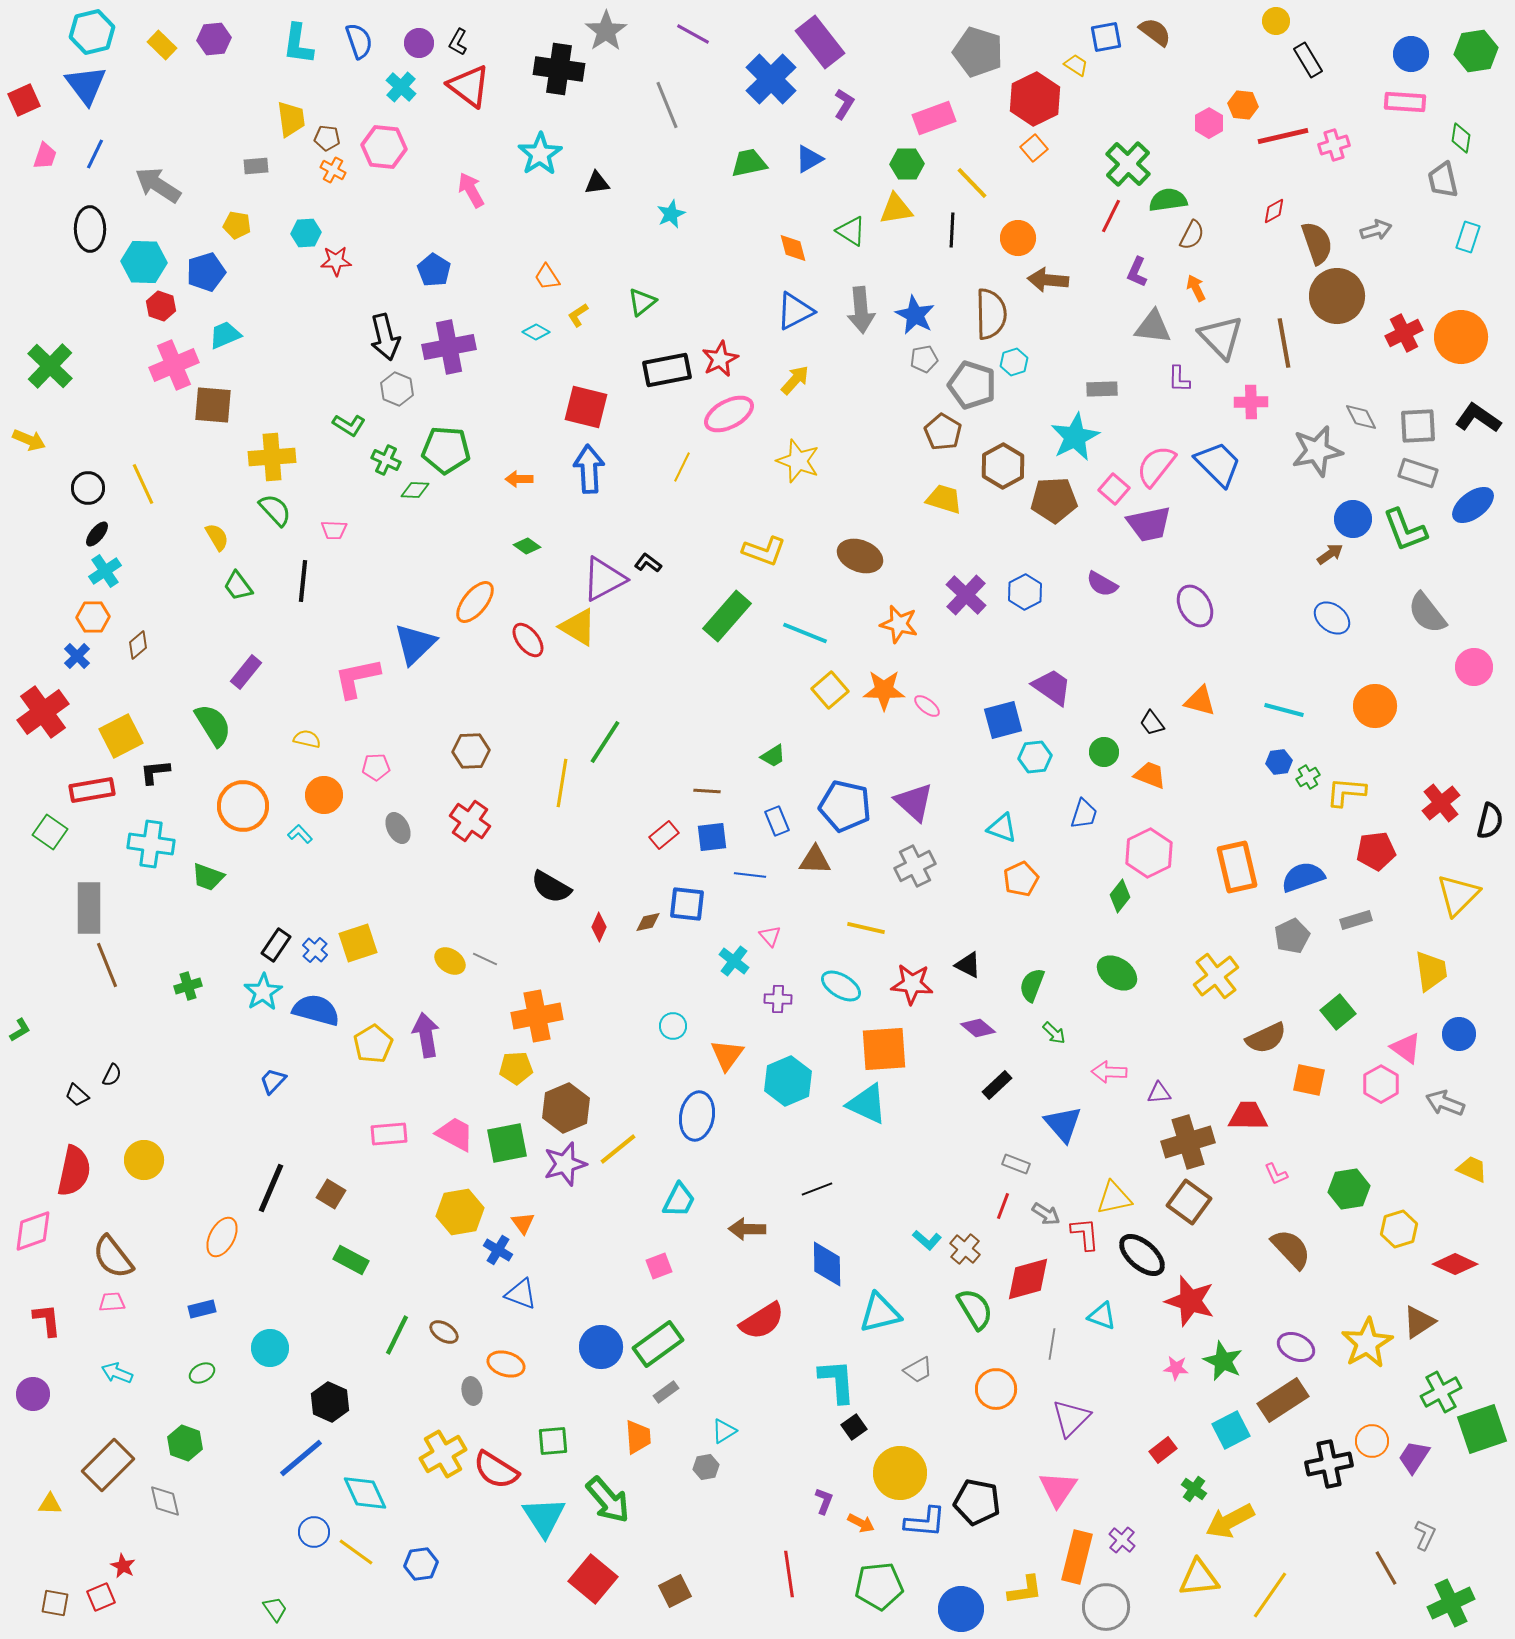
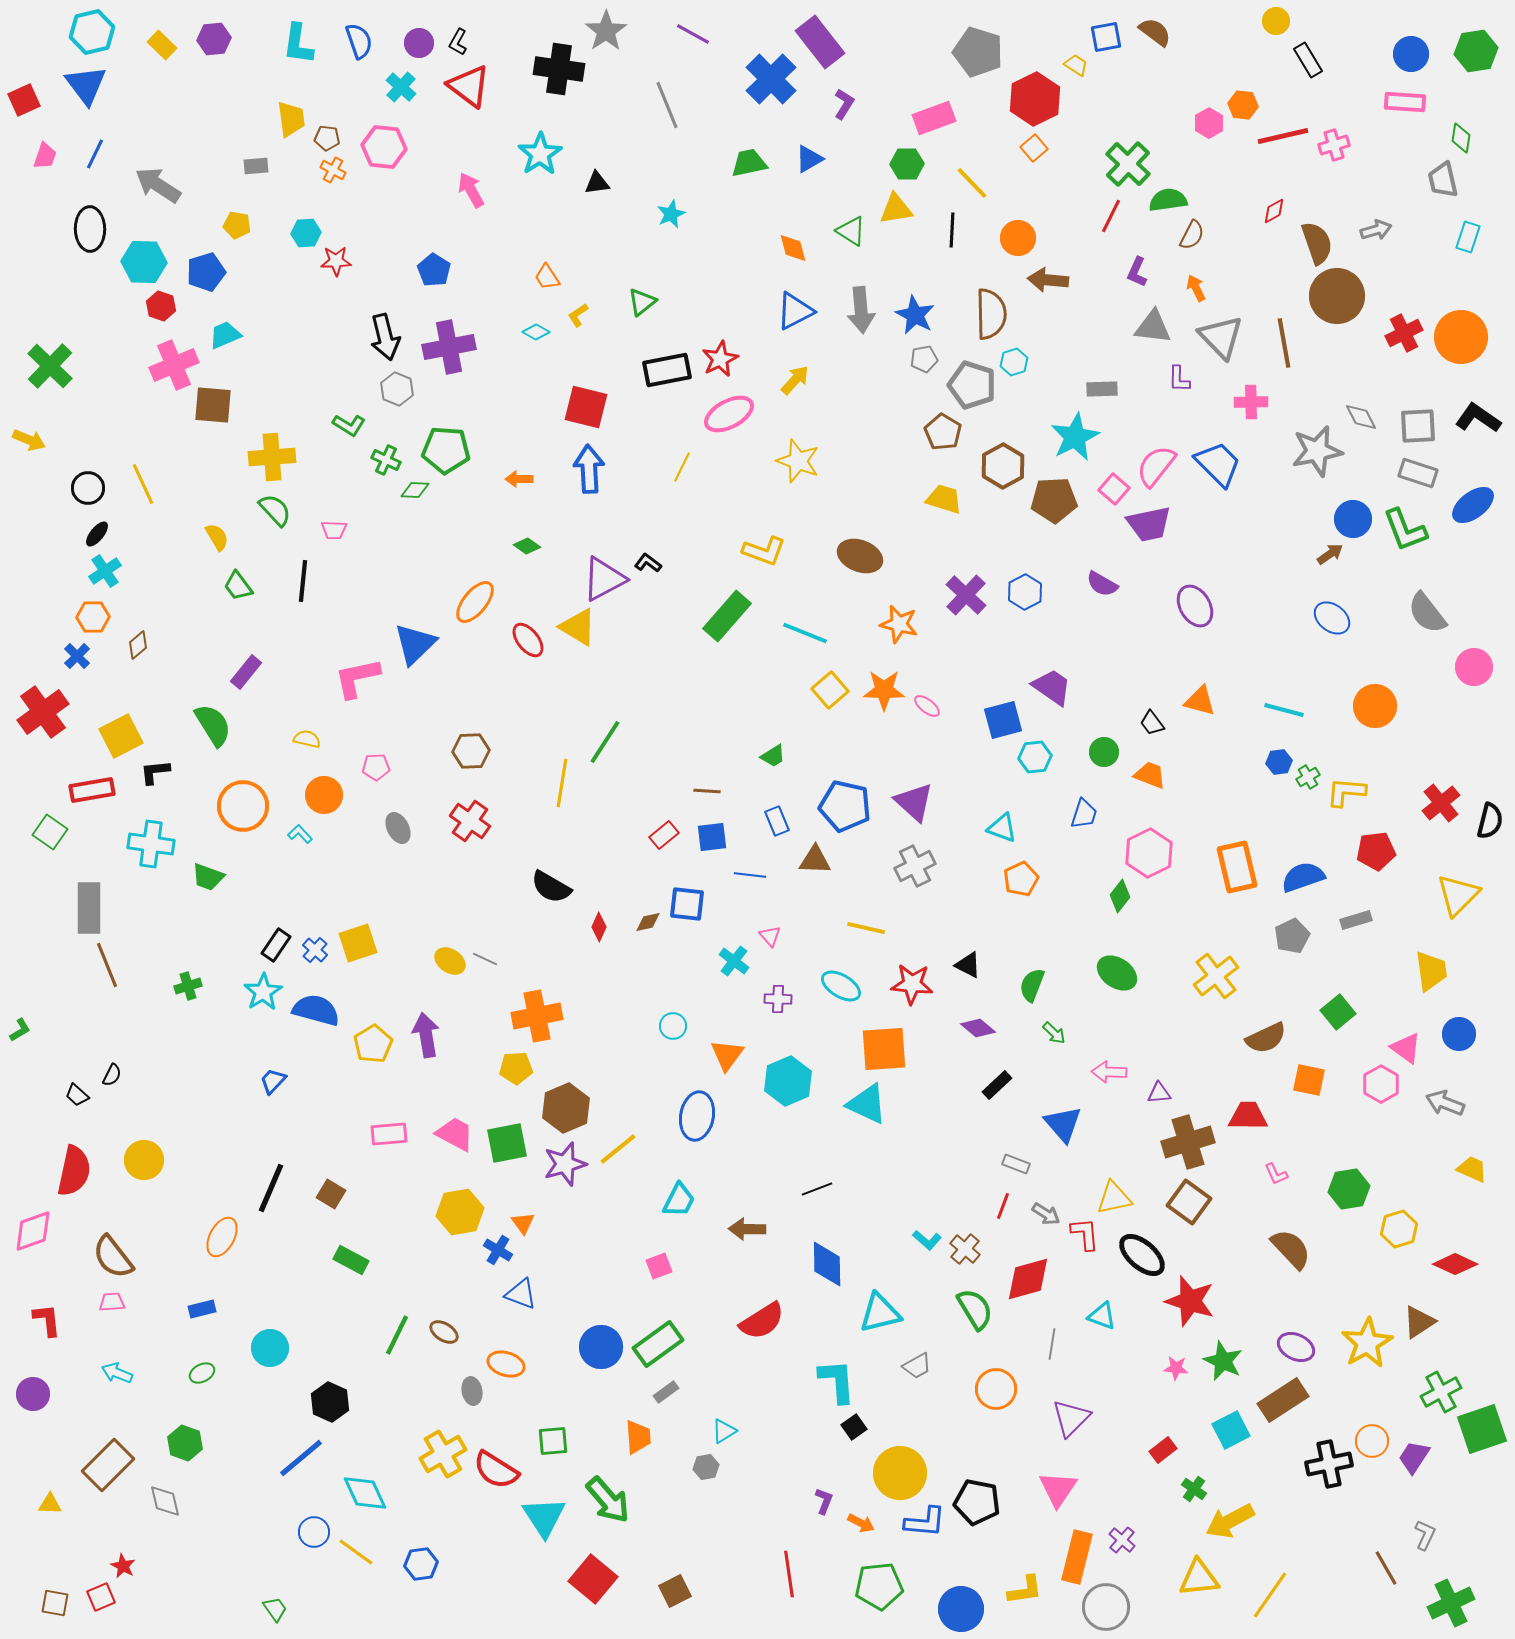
gray trapezoid at (918, 1370): moved 1 px left, 4 px up
